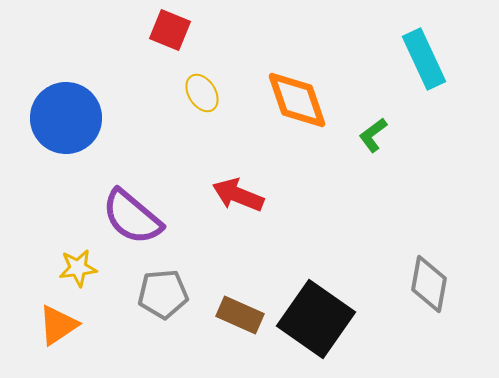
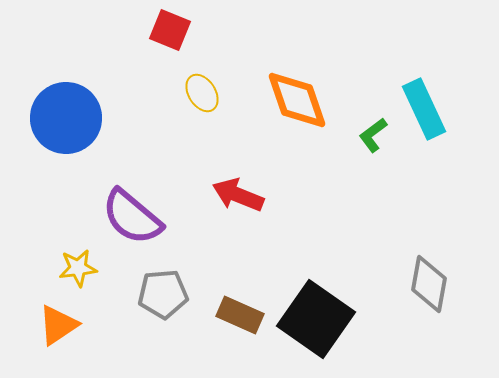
cyan rectangle: moved 50 px down
